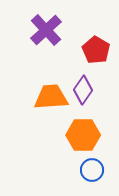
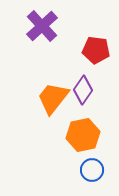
purple cross: moved 4 px left, 4 px up
red pentagon: rotated 24 degrees counterclockwise
orange trapezoid: moved 2 px right, 1 px down; rotated 48 degrees counterclockwise
orange hexagon: rotated 12 degrees counterclockwise
